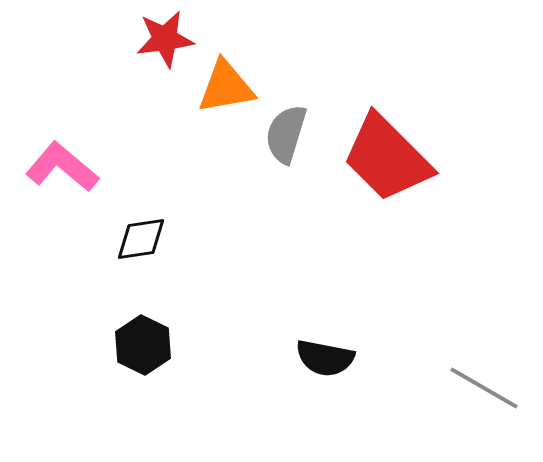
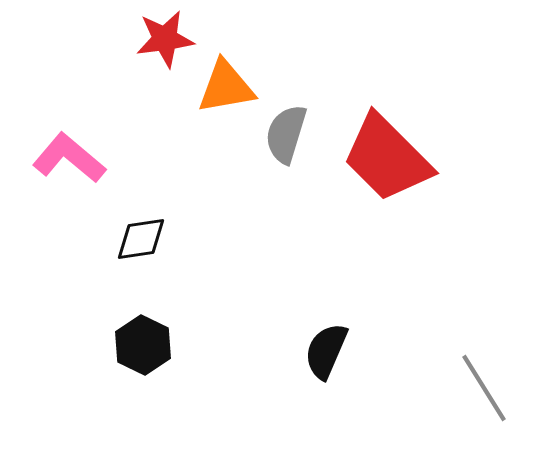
pink L-shape: moved 7 px right, 9 px up
black semicircle: moved 1 px right, 7 px up; rotated 102 degrees clockwise
gray line: rotated 28 degrees clockwise
